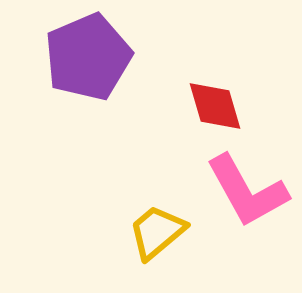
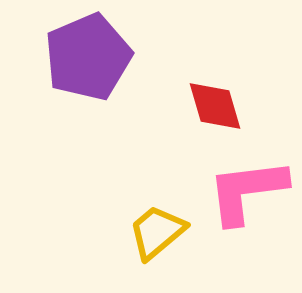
pink L-shape: rotated 112 degrees clockwise
